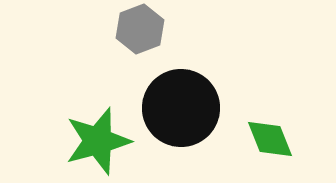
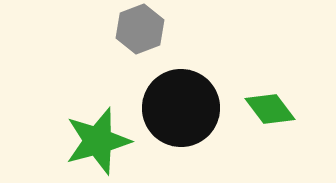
green diamond: moved 30 px up; rotated 15 degrees counterclockwise
